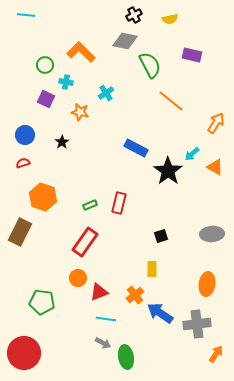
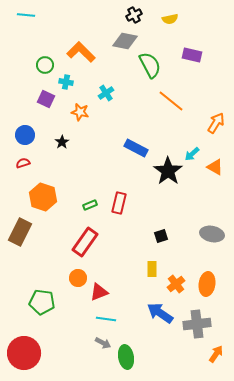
gray ellipse at (212, 234): rotated 15 degrees clockwise
orange cross at (135, 295): moved 41 px right, 11 px up
